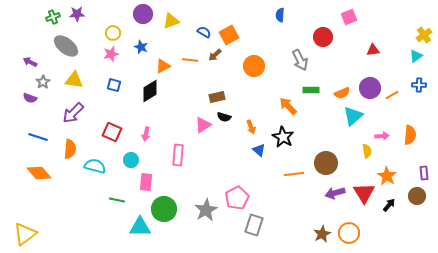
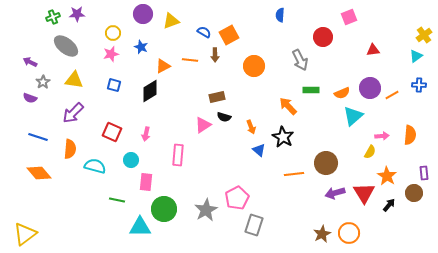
brown arrow at (215, 55): rotated 48 degrees counterclockwise
yellow semicircle at (367, 151): moved 3 px right, 1 px down; rotated 40 degrees clockwise
brown circle at (417, 196): moved 3 px left, 3 px up
